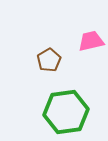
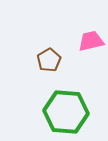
green hexagon: rotated 12 degrees clockwise
